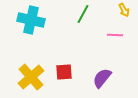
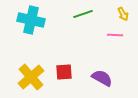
yellow arrow: moved 1 px left, 4 px down
green line: rotated 42 degrees clockwise
purple semicircle: rotated 80 degrees clockwise
